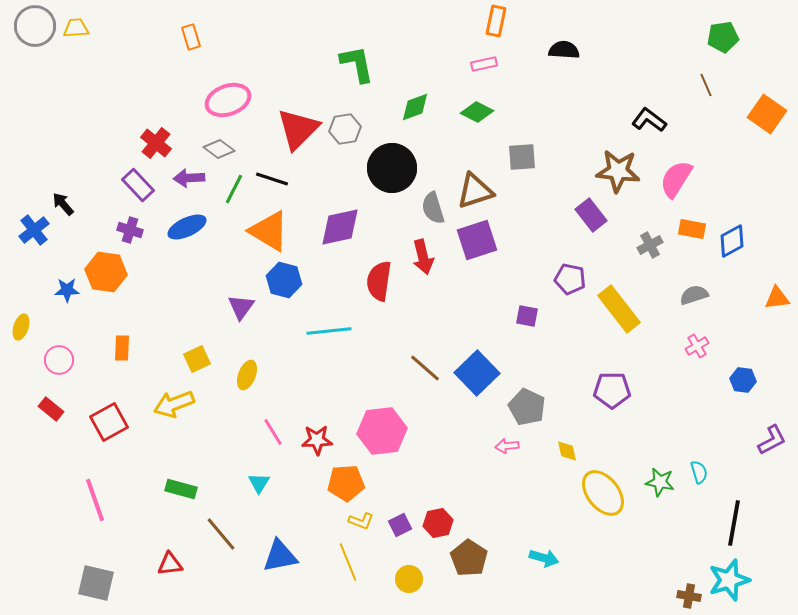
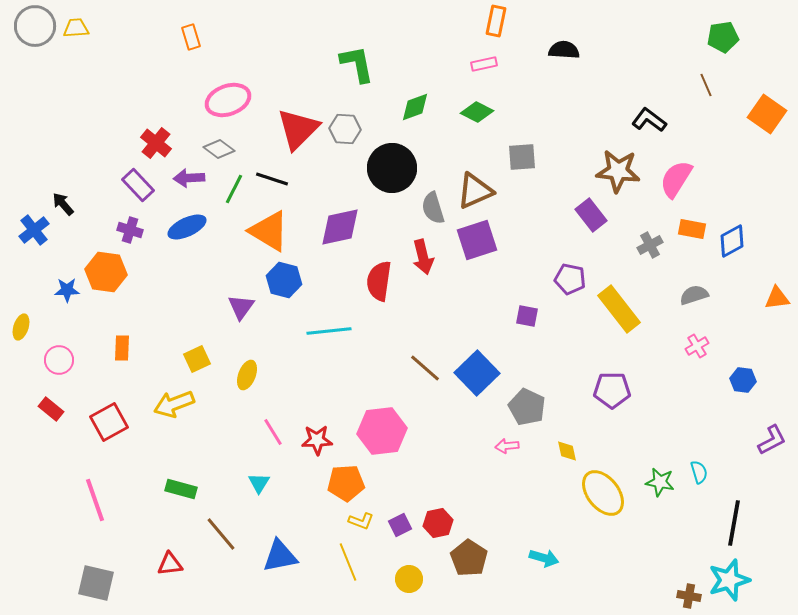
gray hexagon at (345, 129): rotated 12 degrees clockwise
brown triangle at (475, 191): rotated 6 degrees counterclockwise
